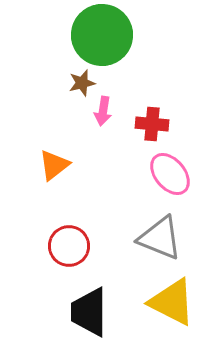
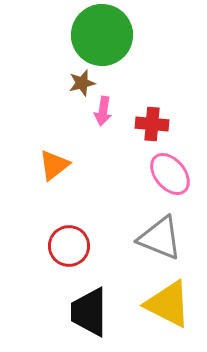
yellow triangle: moved 4 px left, 2 px down
